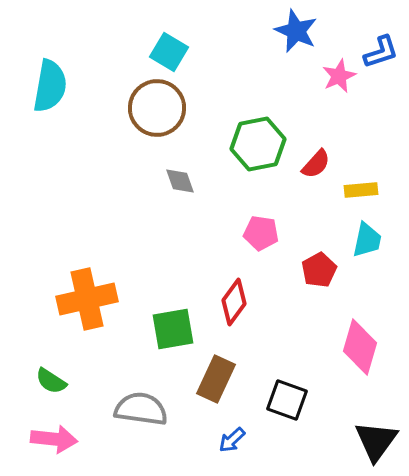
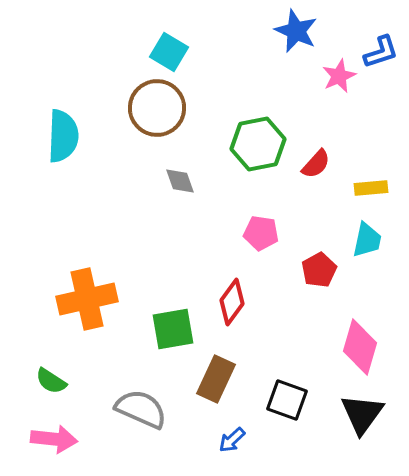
cyan semicircle: moved 13 px right, 50 px down; rotated 8 degrees counterclockwise
yellow rectangle: moved 10 px right, 2 px up
red diamond: moved 2 px left
gray semicircle: rotated 16 degrees clockwise
black triangle: moved 14 px left, 27 px up
